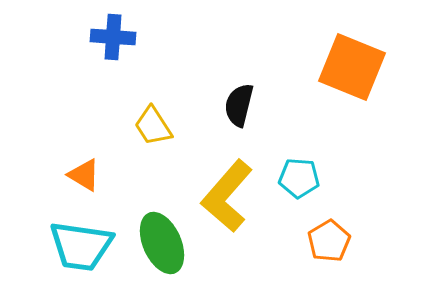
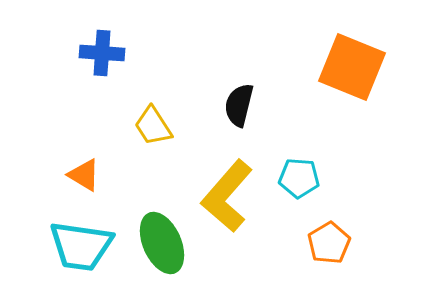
blue cross: moved 11 px left, 16 px down
orange pentagon: moved 2 px down
